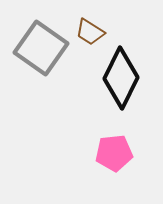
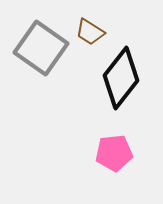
black diamond: rotated 12 degrees clockwise
